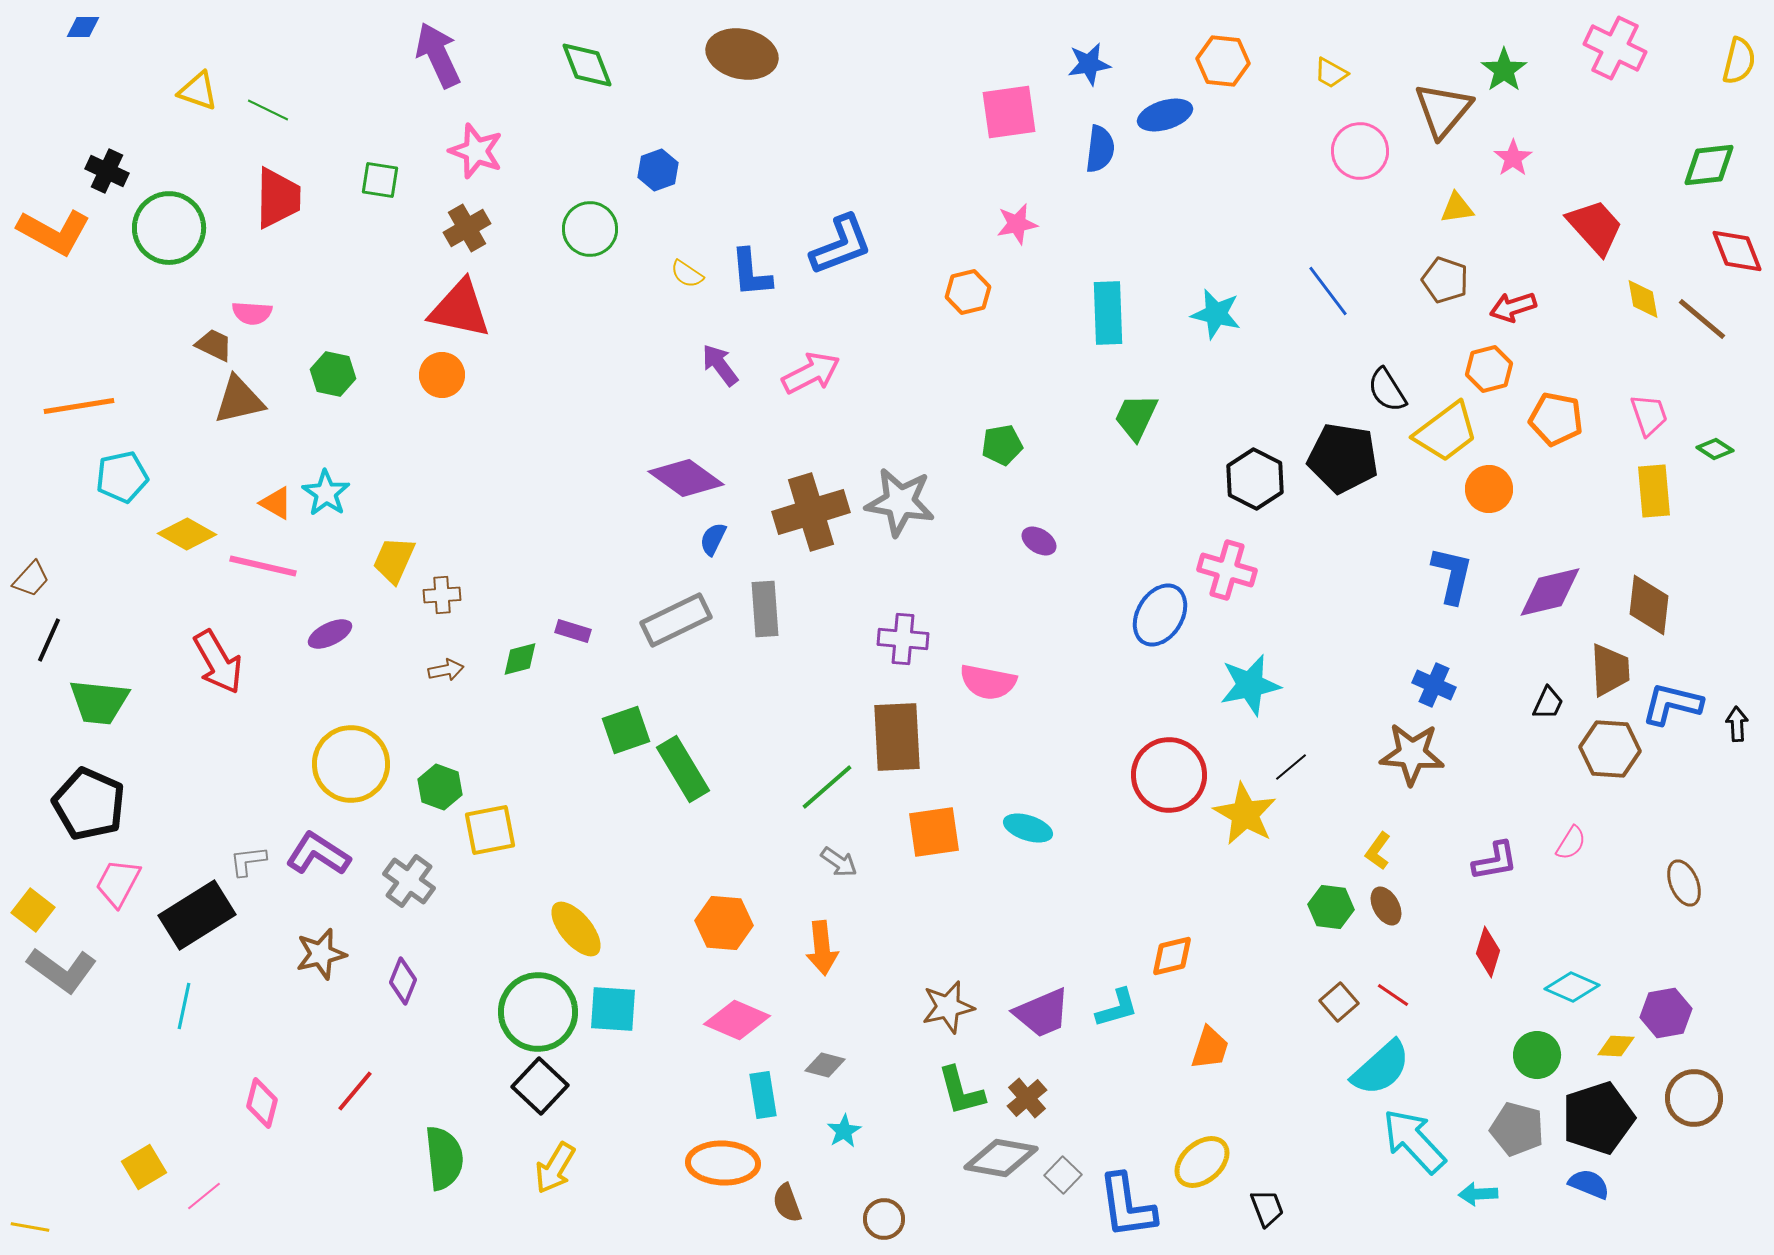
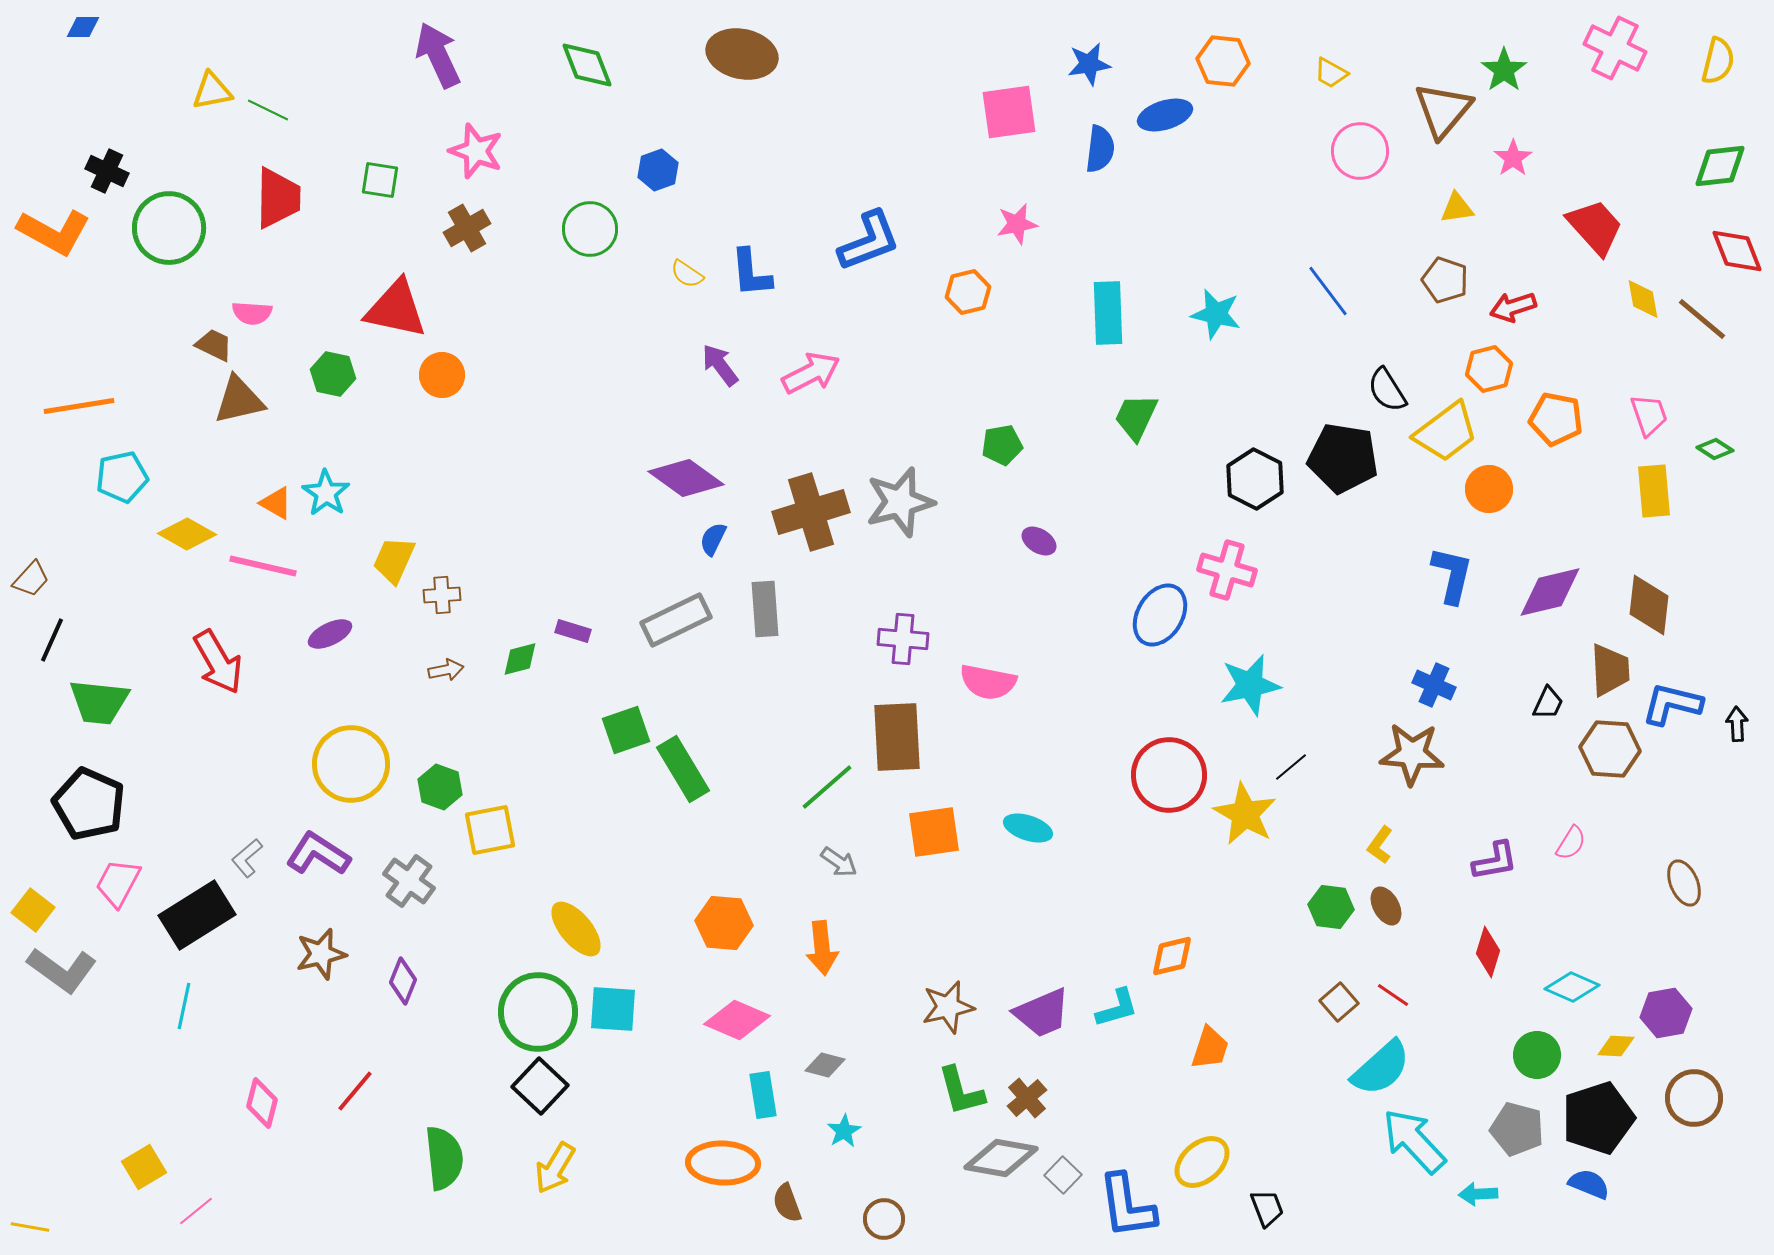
yellow semicircle at (1739, 61): moved 21 px left
yellow triangle at (198, 91): moved 14 px right; rotated 30 degrees counterclockwise
green diamond at (1709, 165): moved 11 px right, 1 px down
blue L-shape at (841, 245): moved 28 px right, 4 px up
red triangle at (460, 309): moved 64 px left
gray star at (900, 502): rotated 24 degrees counterclockwise
black line at (49, 640): moved 3 px right
yellow L-shape at (1378, 851): moved 2 px right, 6 px up
gray L-shape at (248, 861): moved 1 px left, 3 px up; rotated 33 degrees counterclockwise
pink line at (204, 1196): moved 8 px left, 15 px down
